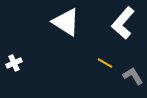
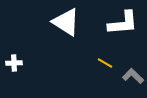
white L-shape: rotated 136 degrees counterclockwise
white cross: rotated 21 degrees clockwise
gray L-shape: rotated 15 degrees counterclockwise
